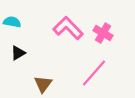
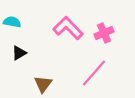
pink cross: moved 1 px right; rotated 36 degrees clockwise
black triangle: moved 1 px right
